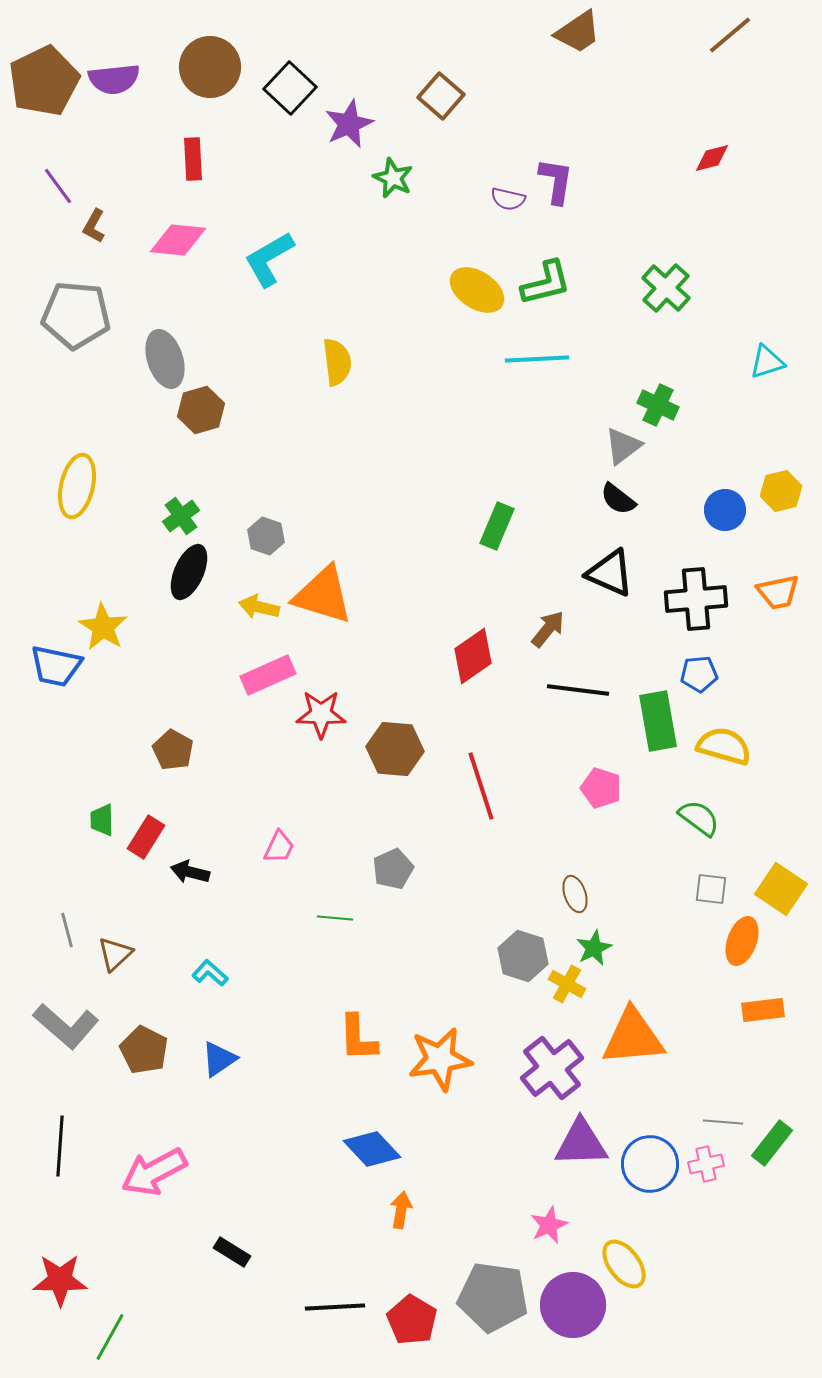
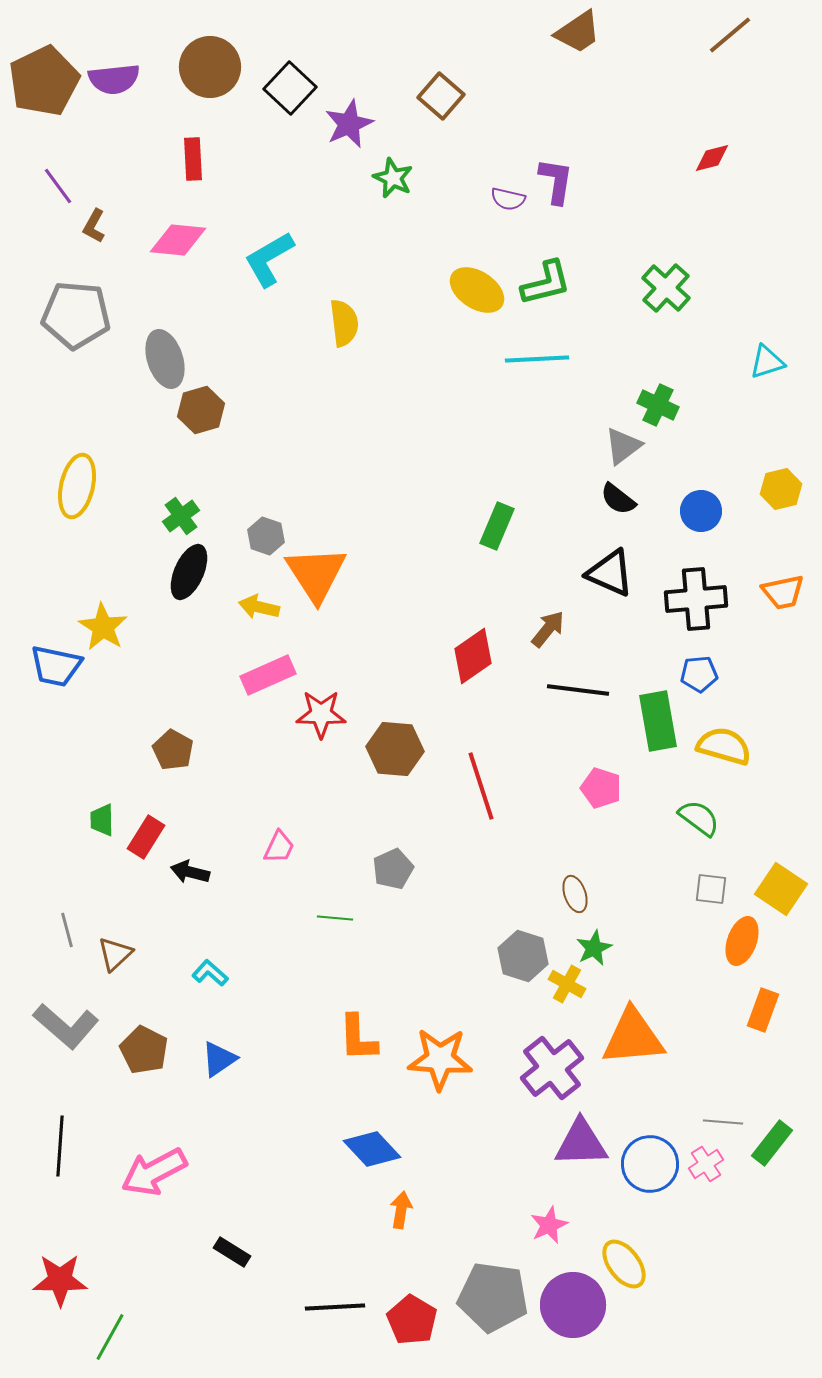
yellow semicircle at (337, 362): moved 7 px right, 39 px up
yellow hexagon at (781, 491): moved 2 px up
blue circle at (725, 510): moved 24 px left, 1 px down
orange trapezoid at (778, 592): moved 5 px right
orange triangle at (323, 595): moved 7 px left, 21 px up; rotated 40 degrees clockwise
orange rectangle at (763, 1010): rotated 63 degrees counterclockwise
orange star at (440, 1059): rotated 12 degrees clockwise
pink cross at (706, 1164): rotated 20 degrees counterclockwise
